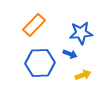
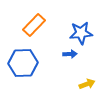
blue arrow: rotated 24 degrees counterclockwise
blue hexagon: moved 17 px left
yellow arrow: moved 4 px right, 9 px down
